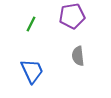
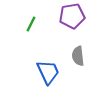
blue trapezoid: moved 16 px right, 1 px down
